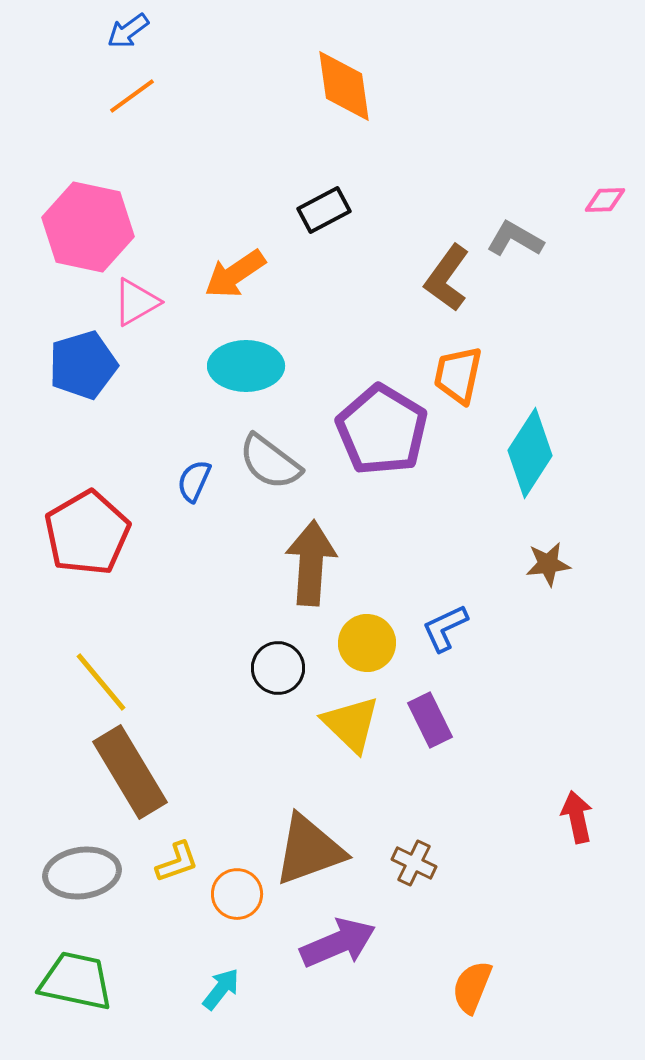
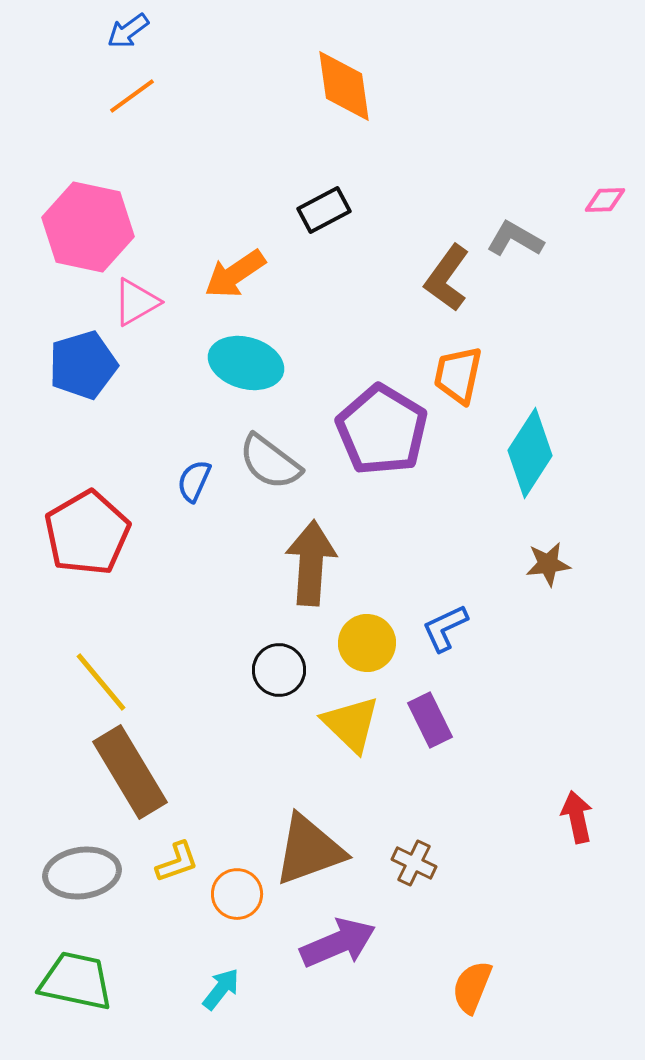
cyan ellipse: moved 3 px up; rotated 16 degrees clockwise
black circle: moved 1 px right, 2 px down
